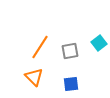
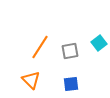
orange triangle: moved 3 px left, 3 px down
